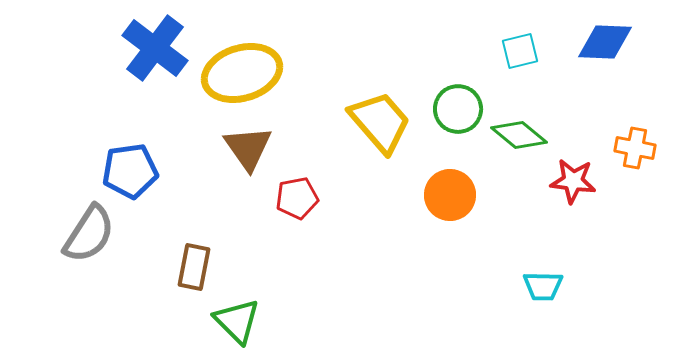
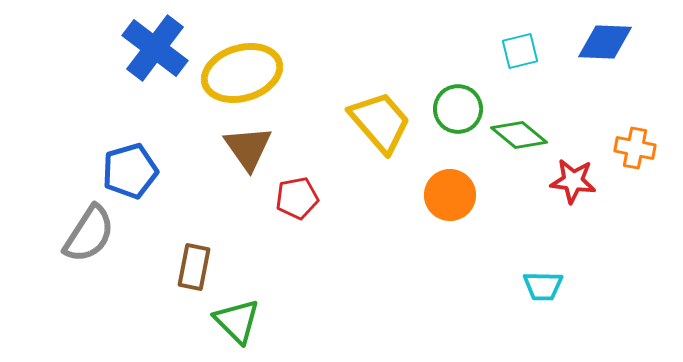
blue pentagon: rotated 8 degrees counterclockwise
